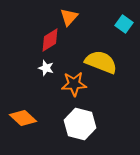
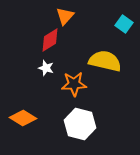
orange triangle: moved 4 px left, 1 px up
yellow semicircle: moved 4 px right, 1 px up; rotated 8 degrees counterclockwise
orange diamond: rotated 12 degrees counterclockwise
